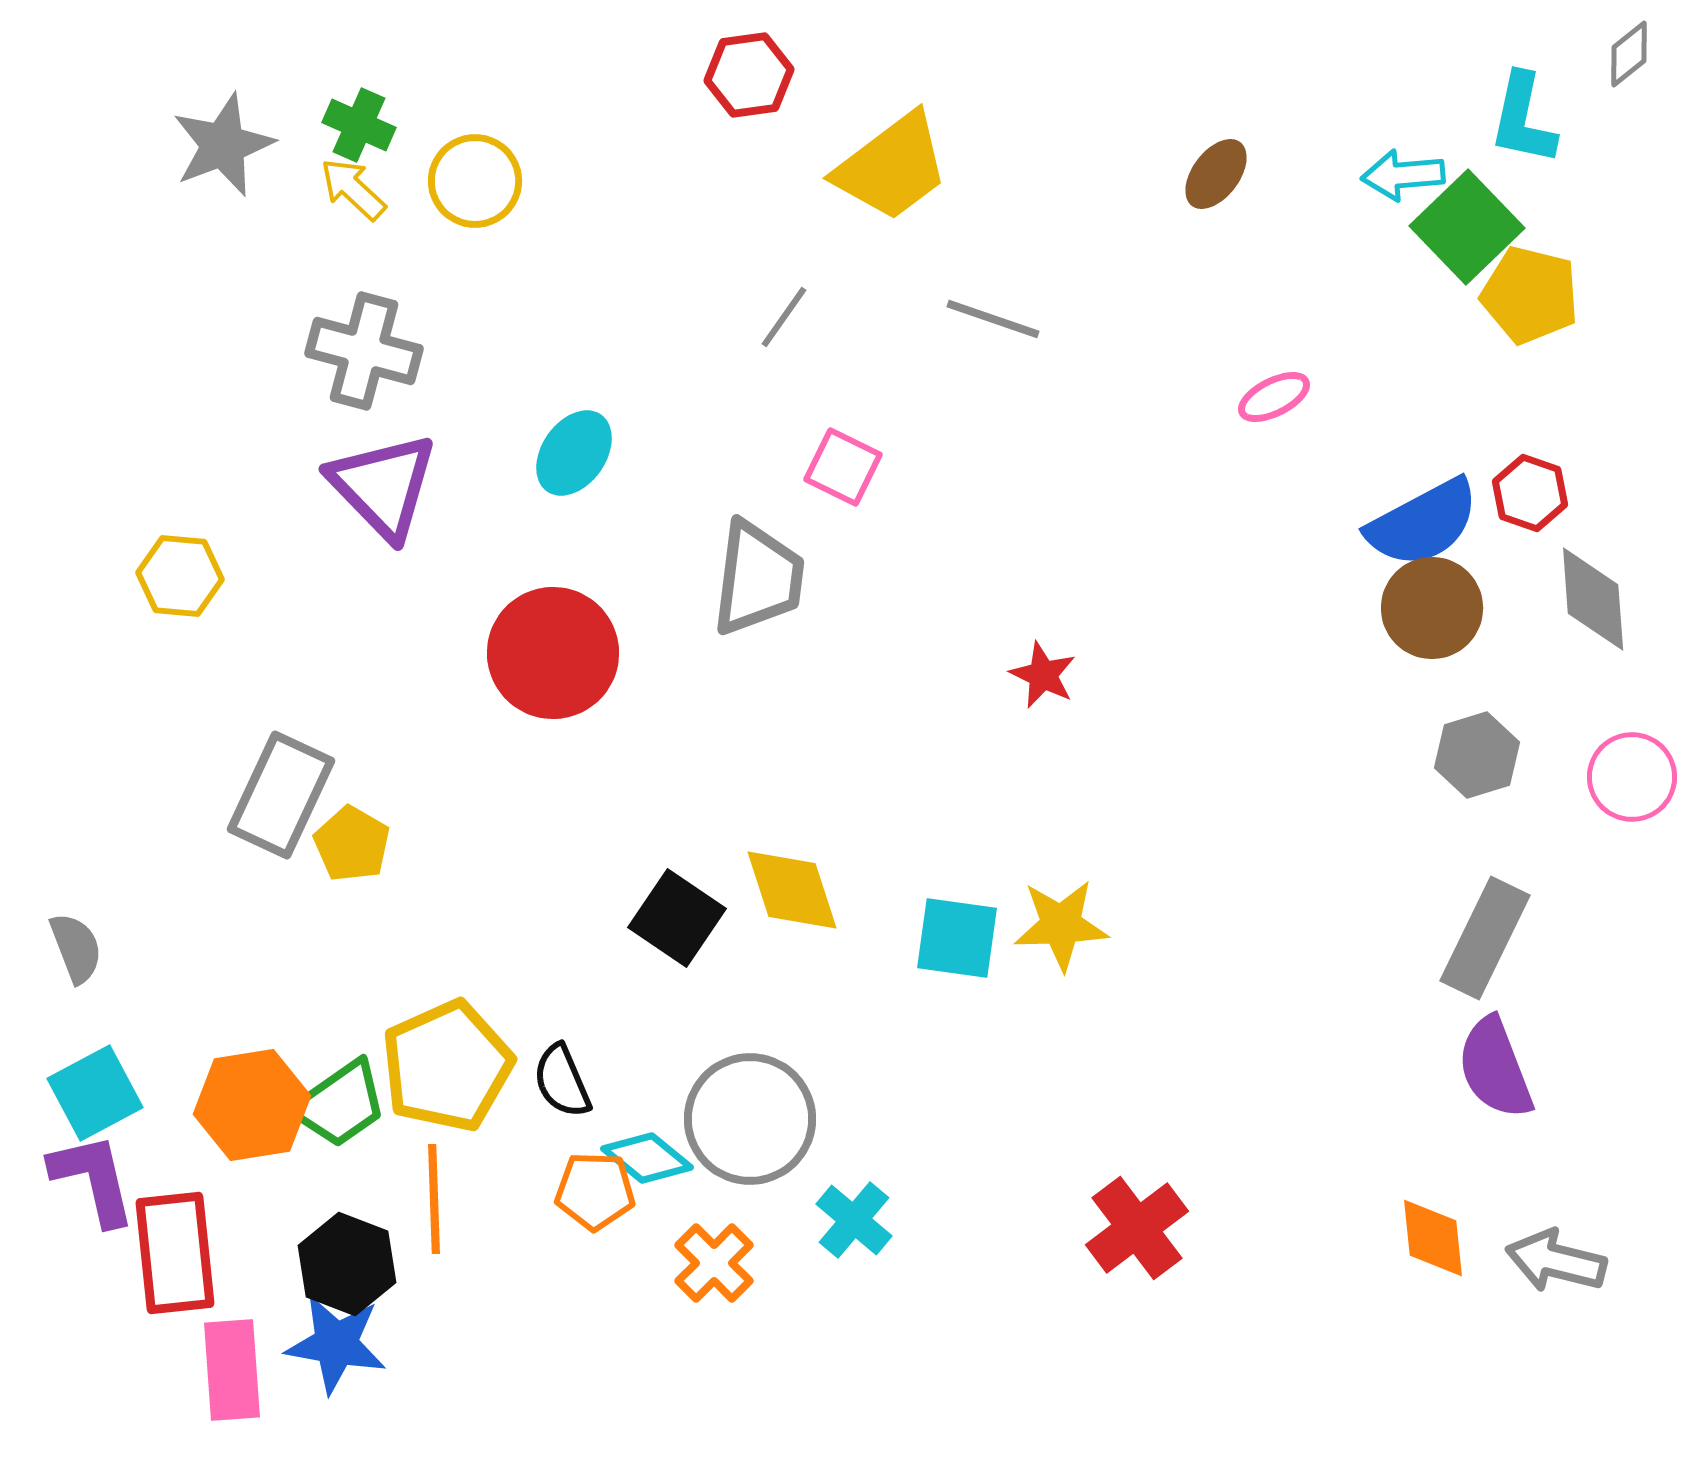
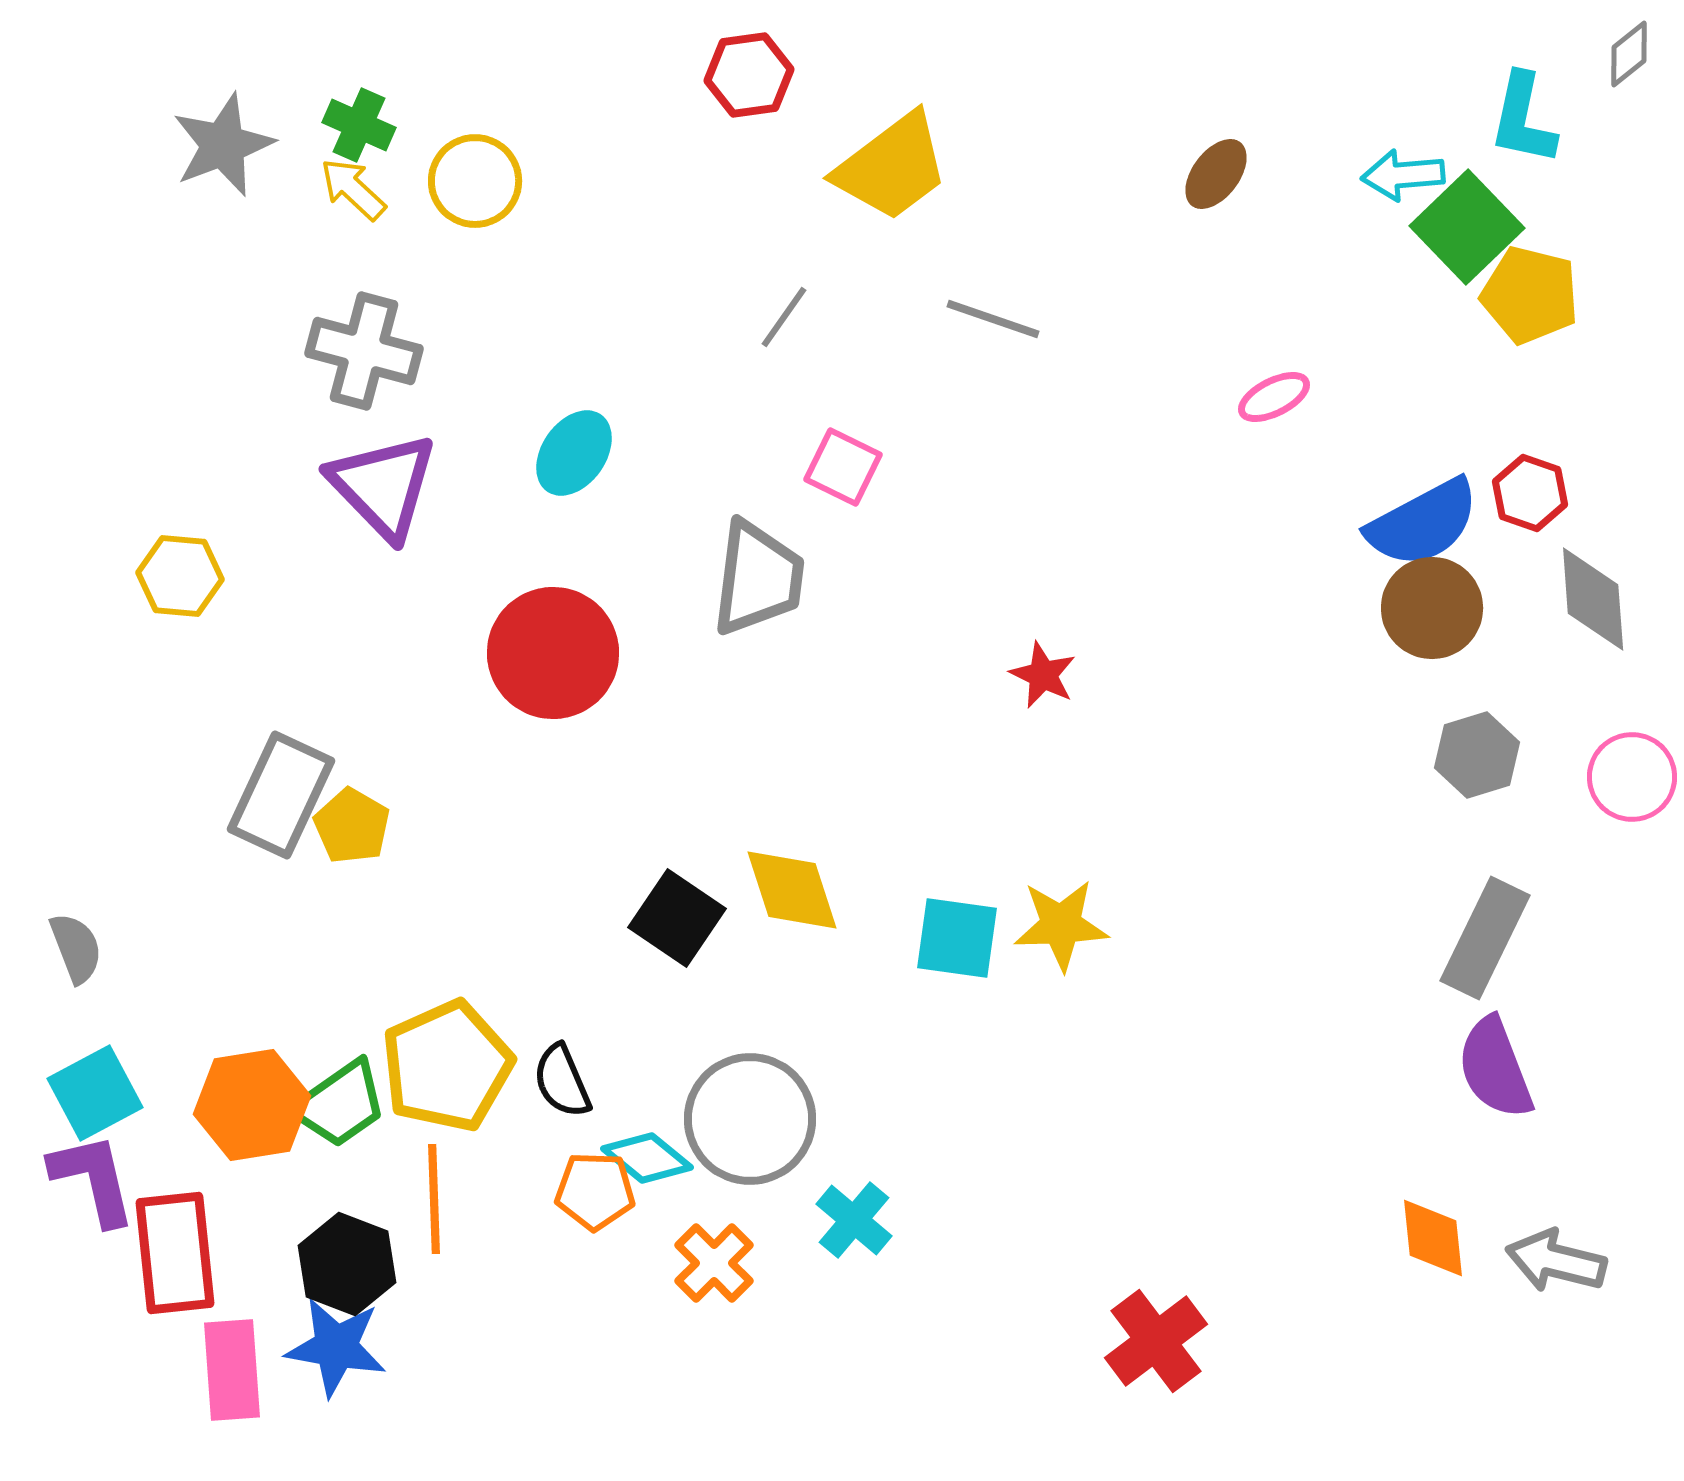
yellow pentagon at (352, 844): moved 18 px up
red cross at (1137, 1228): moved 19 px right, 113 px down
blue star at (336, 1344): moved 3 px down
